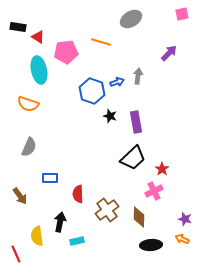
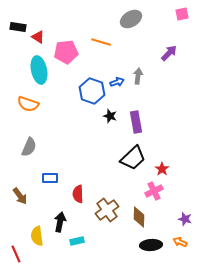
orange arrow: moved 2 px left, 3 px down
